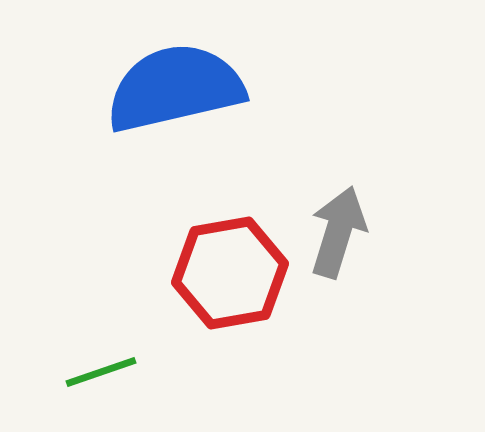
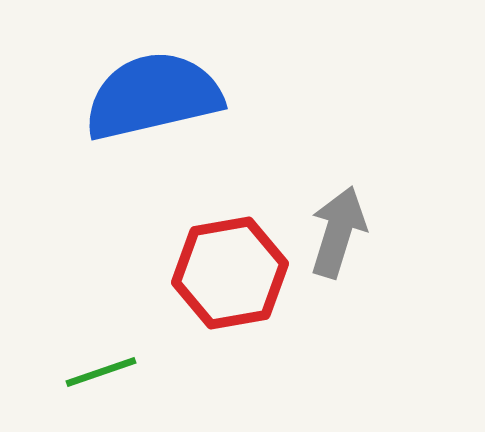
blue semicircle: moved 22 px left, 8 px down
